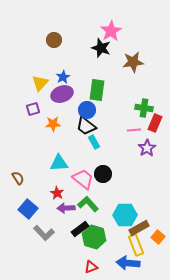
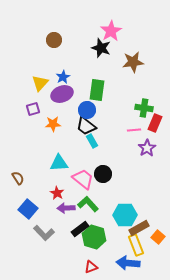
cyan rectangle: moved 2 px left, 1 px up
